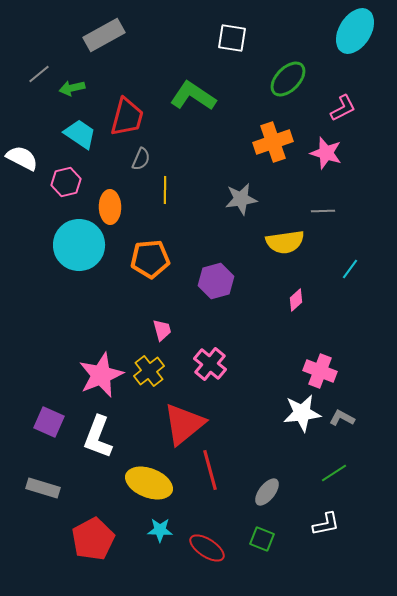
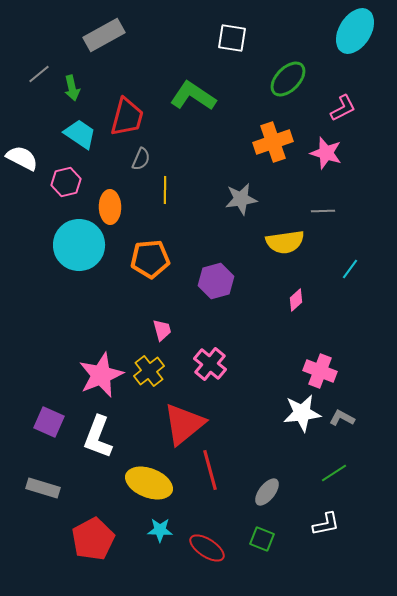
green arrow at (72, 88): rotated 90 degrees counterclockwise
